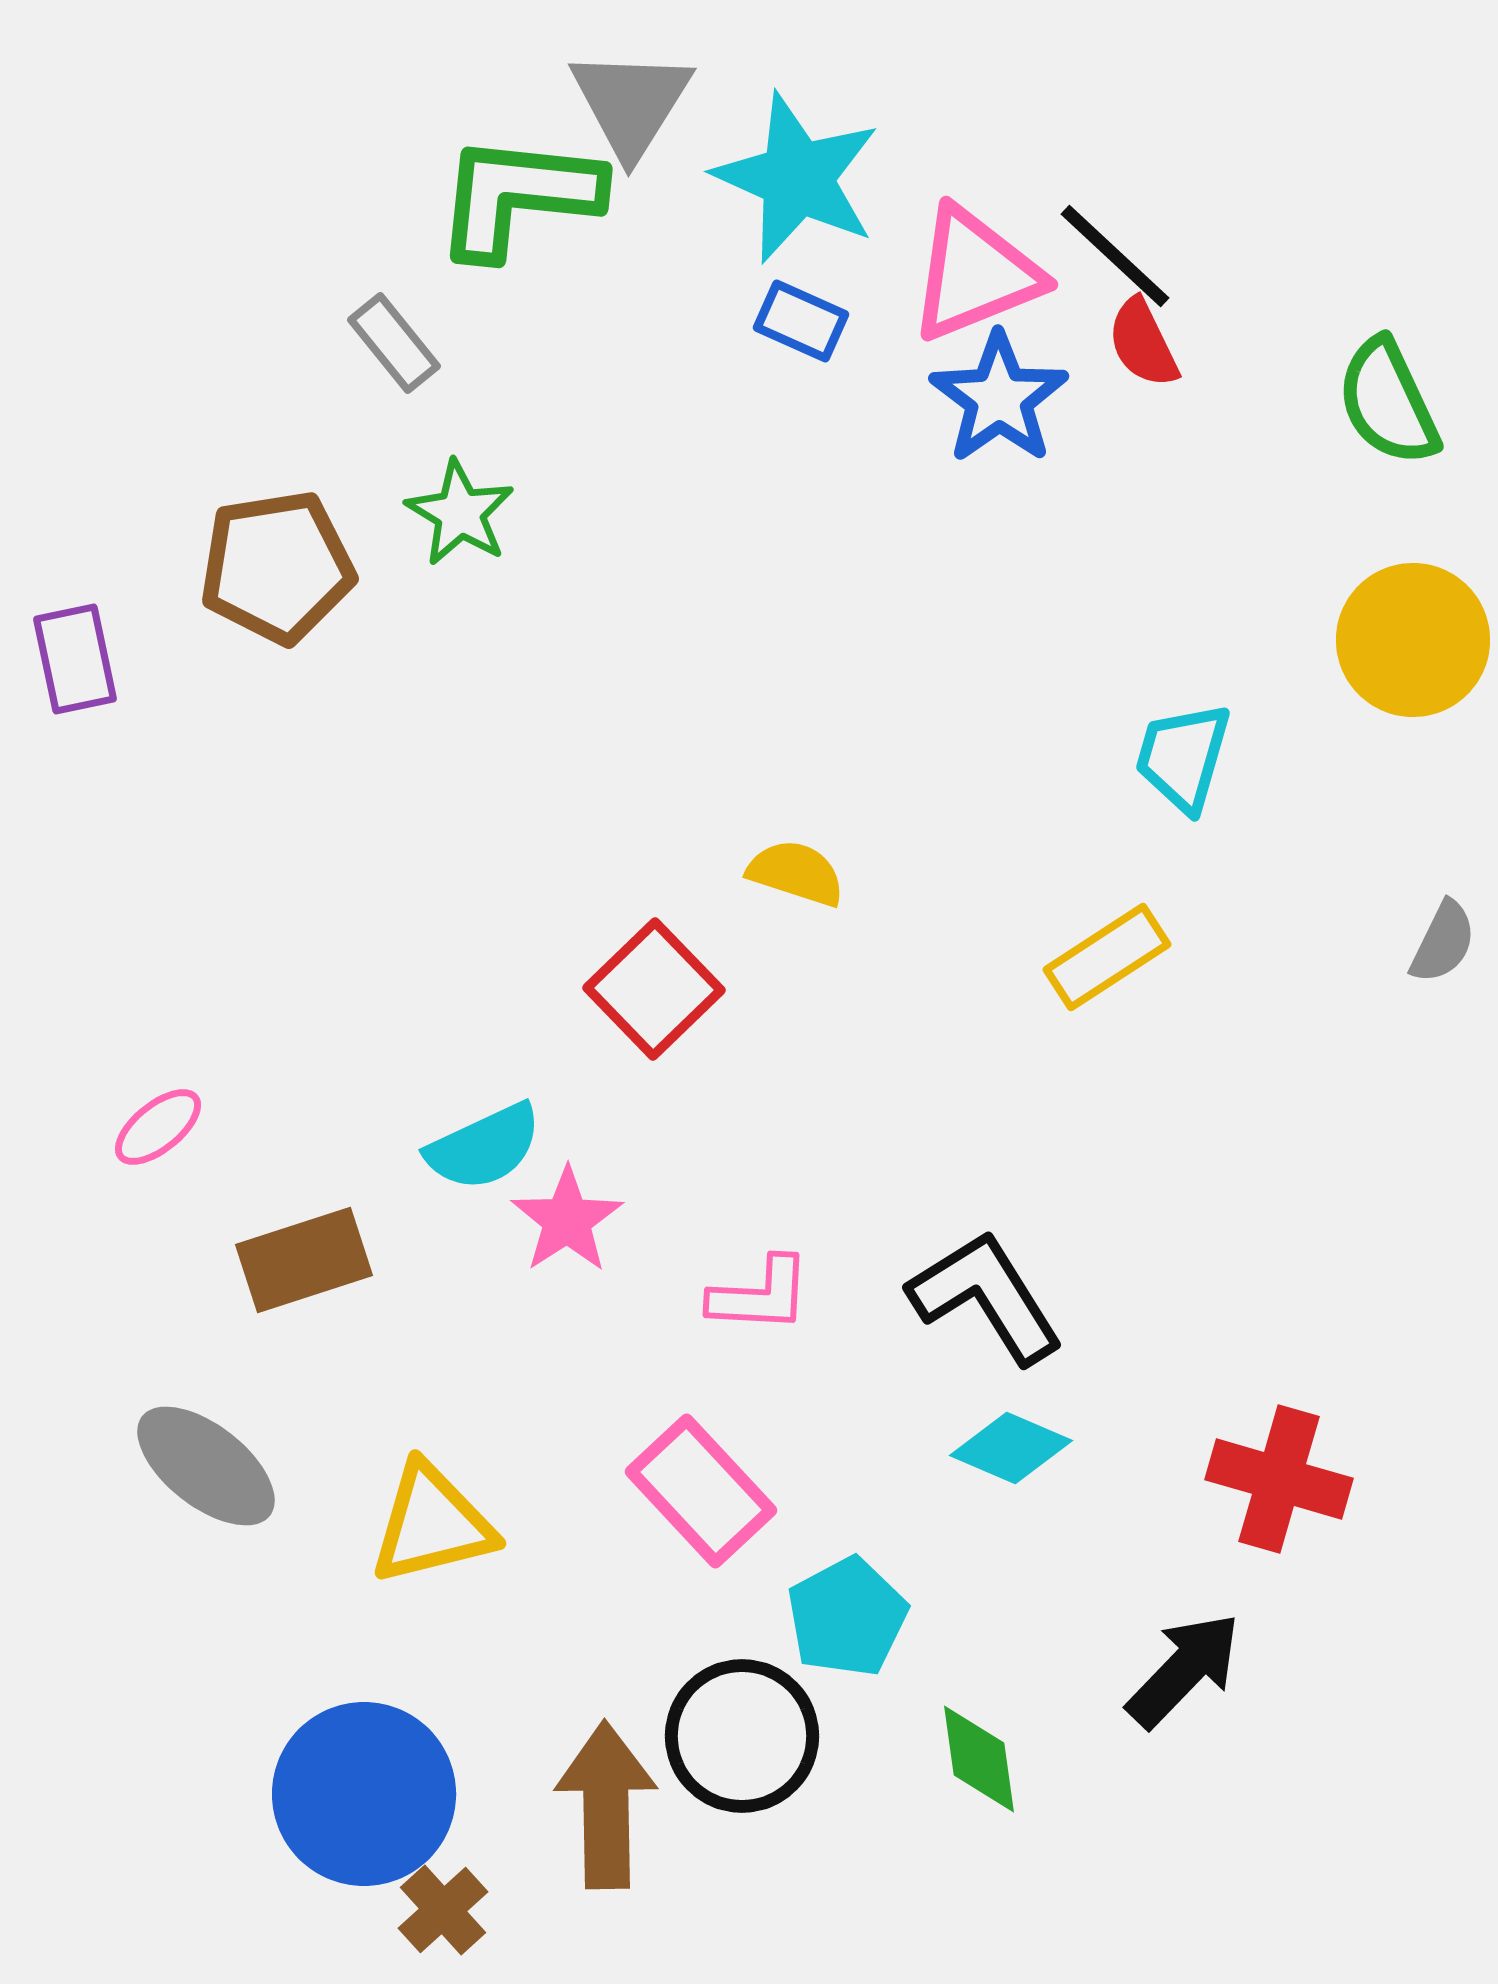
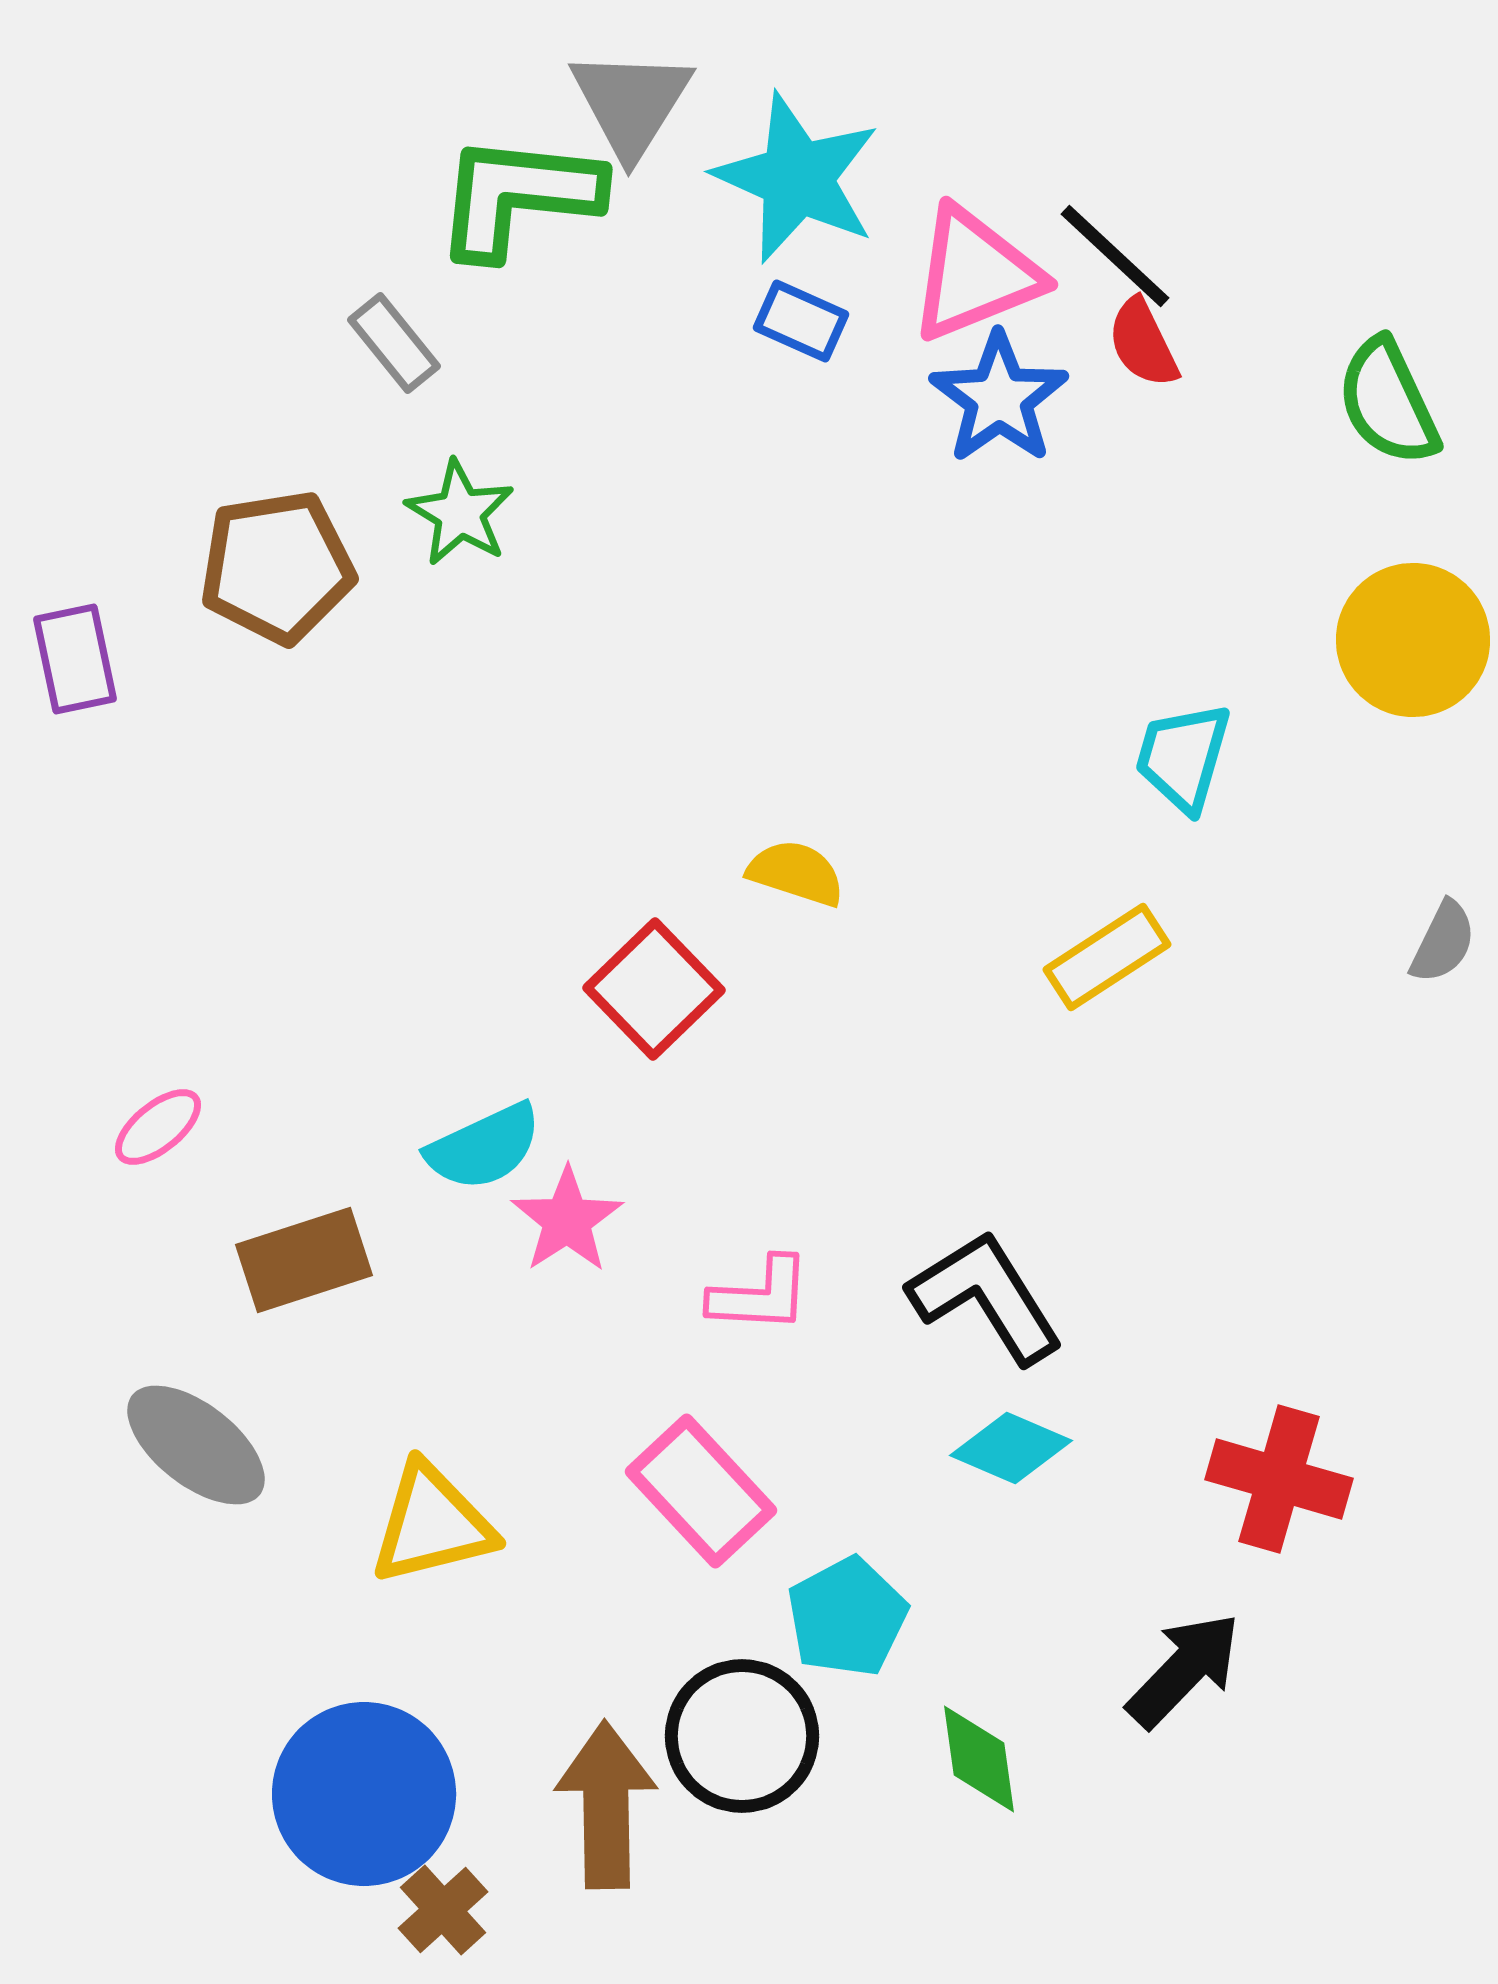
gray ellipse: moved 10 px left, 21 px up
